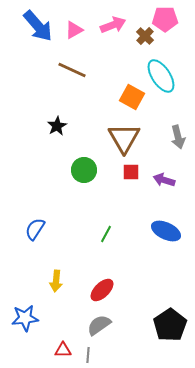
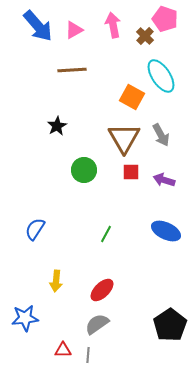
pink pentagon: rotated 20 degrees clockwise
pink arrow: rotated 80 degrees counterclockwise
brown line: rotated 28 degrees counterclockwise
gray arrow: moved 17 px left, 2 px up; rotated 15 degrees counterclockwise
gray semicircle: moved 2 px left, 1 px up
